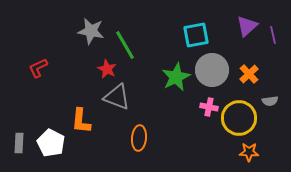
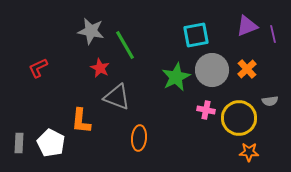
purple triangle: rotated 20 degrees clockwise
purple line: moved 1 px up
red star: moved 7 px left, 1 px up
orange cross: moved 2 px left, 5 px up
pink cross: moved 3 px left, 3 px down
